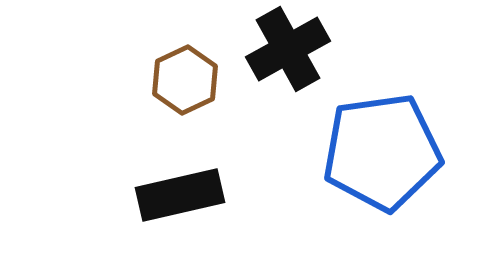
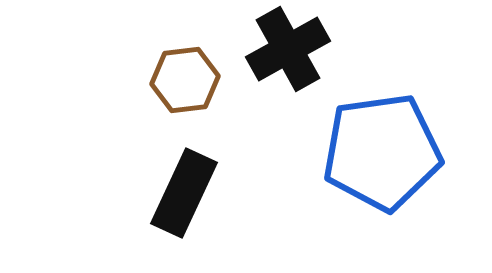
brown hexagon: rotated 18 degrees clockwise
black rectangle: moved 4 px right, 2 px up; rotated 52 degrees counterclockwise
